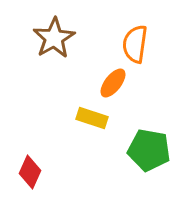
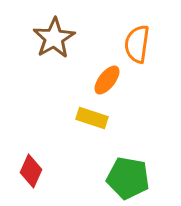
orange semicircle: moved 2 px right
orange ellipse: moved 6 px left, 3 px up
green pentagon: moved 21 px left, 28 px down
red diamond: moved 1 px right, 1 px up
